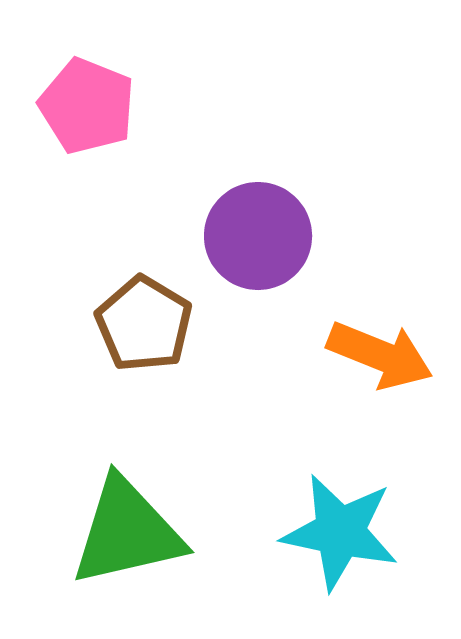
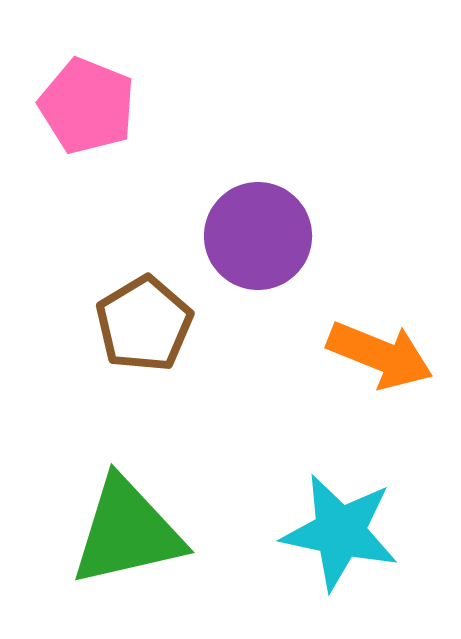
brown pentagon: rotated 10 degrees clockwise
